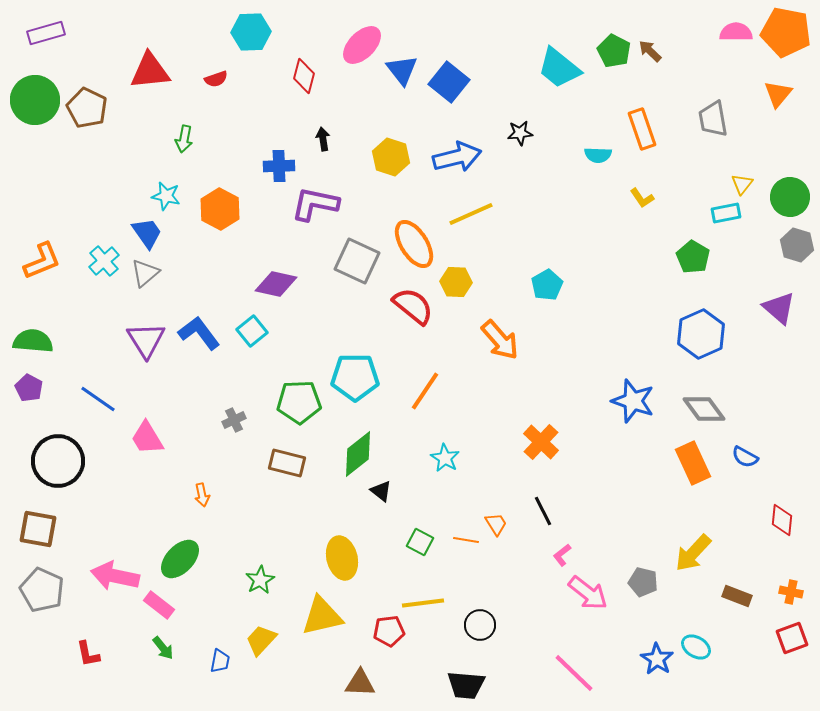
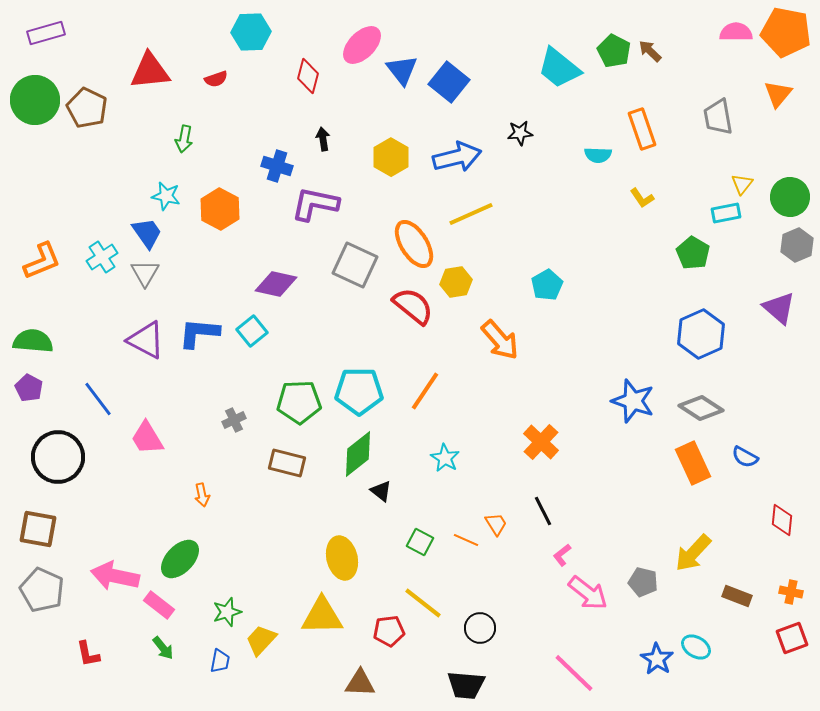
red diamond at (304, 76): moved 4 px right
gray trapezoid at (713, 119): moved 5 px right, 2 px up
yellow hexagon at (391, 157): rotated 12 degrees clockwise
blue cross at (279, 166): moved 2 px left; rotated 20 degrees clockwise
gray hexagon at (797, 245): rotated 20 degrees clockwise
green pentagon at (693, 257): moved 4 px up
cyan cross at (104, 261): moved 2 px left, 4 px up; rotated 8 degrees clockwise
gray square at (357, 261): moved 2 px left, 4 px down
gray triangle at (145, 273): rotated 20 degrees counterclockwise
yellow hexagon at (456, 282): rotated 12 degrees counterclockwise
blue L-shape at (199, 333): rotated 48 degrees counterclockwise
purple triangle at (146, 340): rotated 30 degrees counterclockwise
cyan pentagon at (355, 377): moved 4 px right, 14 px down
blue line at (98, 399): rotated 18 degrees clockwise
gray diamond at (704, 409): moved 3 px left, 1 px up; rotated 21 degrees counterclockwise
black circle at (58, 461): moved 4 px up
orange line at (466, 540): rotated 15 degrees clockwise
green star at (260, 580): moved 33 px left, 32 px down; rotated 12 degrees clockwise
yellow line at (423, 603): rotated 45 degrees clockwise
yellow triangle at (322, 616): rotated 12 degrees clockwise
black circle at (480, 625): moved 3 px down
